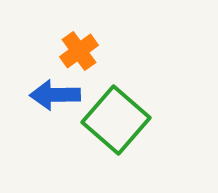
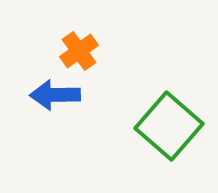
green square: moved 53 px right, 6 px down
